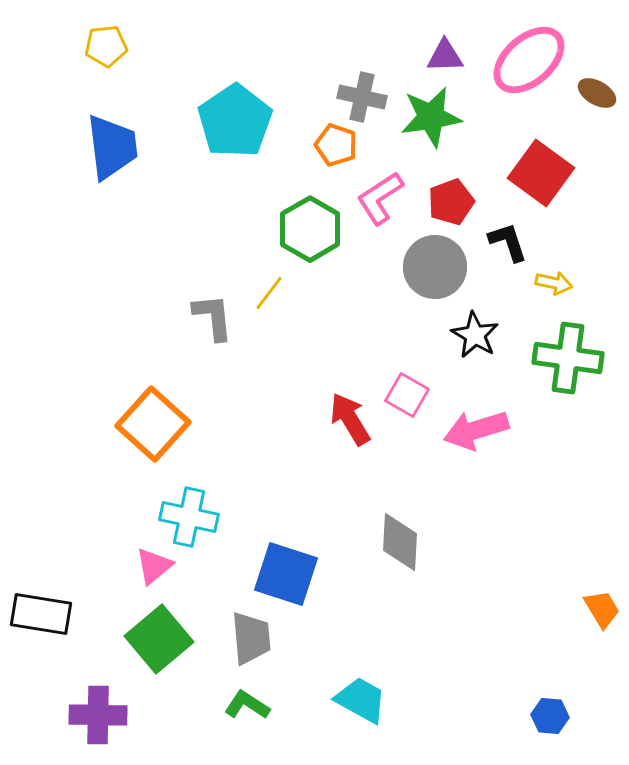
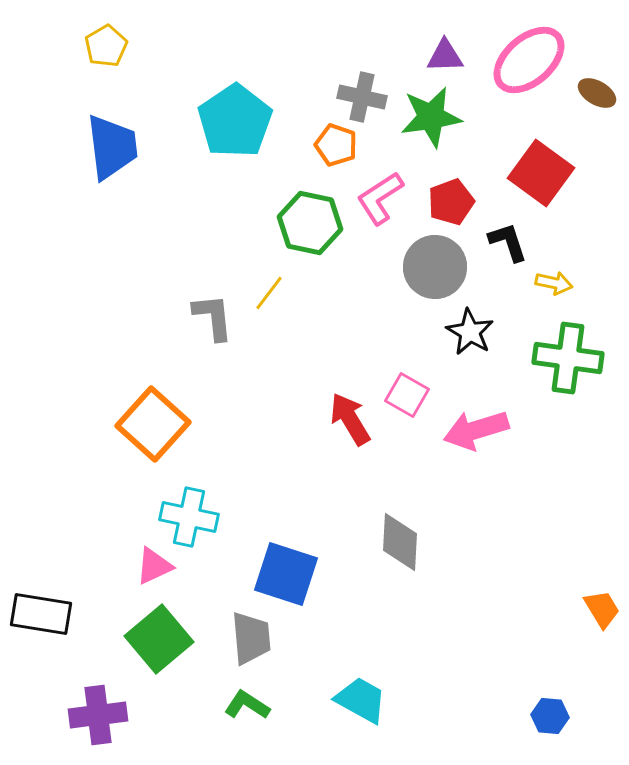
yellow pentagon: rotated 24 degrees counterclockwise
green hexagon: moved 6 px up; rotated 18 degrees counterclockwise
black star: moved 5 px left, 3 px up
pink triangle: rotated 15 degrees clockwise
purple cross: rotated 8 degrees counterclockwise
